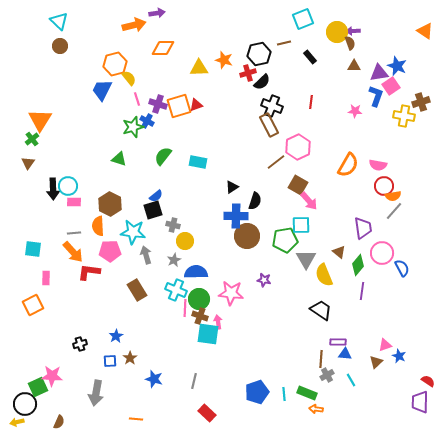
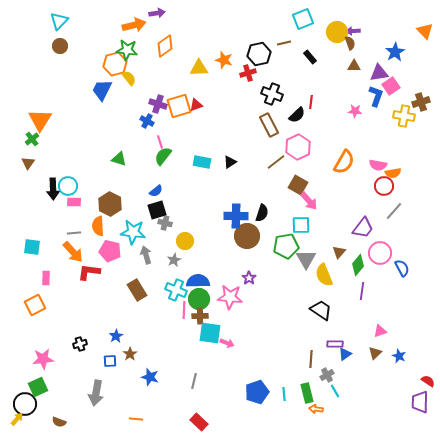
cyan triangle at (59, 21): rotated 30 degrees clockwise
orange triangle at (425, 31): rotated 12 degrees clockwise
orange diamond at (163, 48): moved 2 px right, 2 px up; rotated 35 degrees counterclockwise
blue star at (397, 66): moved 2 px left, 14 px up; rotated 18 degrees clockwise
black semicircle at (262, 82): moved 35 px right, 33 px down
pink line at (137, 99): moved 23 px right, 43 px down
black cross at (272, 106): moved 12 px up
green star at (133, 127): moved 6 px left, 77 px up; rotated 25 degrees clockwise
cyan rectangle at (198, 162): moved 4 px right
orange semicircle at (348, 165): moved 4 px left, 3 px up
black triangle at (232, 187): moved 2 px left, 25 px up
blue semicircle at (156, 196): moved 5 px up
orange semicircle at (393, 196): moved 23 px up
black semicircle at (255, 201): moved 7 px right, 12 px down
black square at (153, 210): moved 4 px right
gray cross at (173, 225): moved 8 px left, 2 px up
purple trapezoid at (363, 228): rotated 45 degrees clockwise
green pentagon at (285, 240): moved 1 px right, 6 px down
cyan square at (33, 249): moved 1 px left, 2 px up
pink pentagon at (110, 251): rotated 15 degrees clockwise
brown triangle at (339, 252): rotated 32 degrees clockwise
pink circle at (382, 253): moved 2 px left
blue semicircle at (196, 272): moved 2 px right, 9 px down
purple star at (264, 280): moved 15 px left, 2 px up; rotated 24 degrees clockwise
pink star at (231, 293): moved 1 px left, 4 px down
orange square at (33, 305): moved 2 px right
pink line at (185, 308): moved 1 px left, 2 px down
brown cross at (200, 316): rotated 21 degrees counterclockwise
pink arrow at (218, 322): moved 9 px right, 21 px down; rotated 120 degrees clockwise
cyan square at (208, 334): moved 2 px right, 1 px up
purple rectangle at (338, 342): moved 3 px left, 2 px down
pink triangle at (385, 345): moved 5 px left, 14 px up
blue triangle at (345, 354): rotated 40 degrees counterclockwise
brown star at (130, 358): moved 4 px up
brown line at (321, 359): moved 10 px left
brown triangle at (376, 362): moved 1 px left, 9 px up
pink star at (52, 376): moved 9 px left, 17 px up; rotated 10 degrees counterclockwise
blue star at (154, 379): moved 4 px left, 2 px up
cyan line at (351, 380): moved 16 px left, 11 px down
green rectangle at (307, 393): rotated 54 degrees clockwise
red rectangle at (207, 413): moved 8 px left, 9 px down
yellow arrow at (17, 422): moved 3 px up; rotated 144 degrees clockwise
brown semicircle at (59, 422): rotated 88 degrees clockwise
